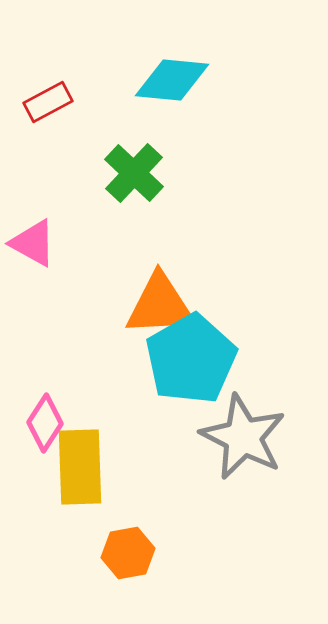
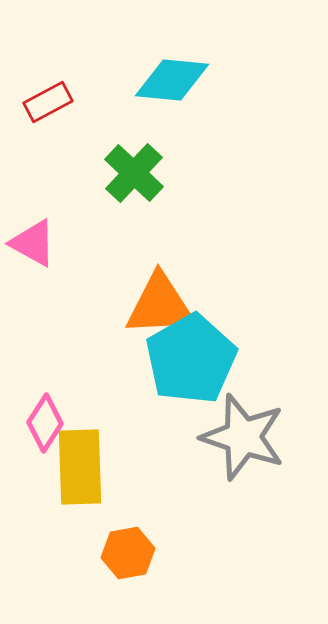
gray star: rotated 8 degrees counterclockwise
